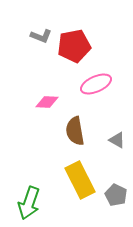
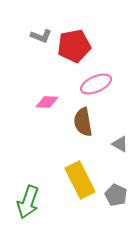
brown semicircle: moved 8 px right, 9 px up
gray triangle: moved 3 px right, 4 px down
green arrow: moved 1 px left, 1 px up
